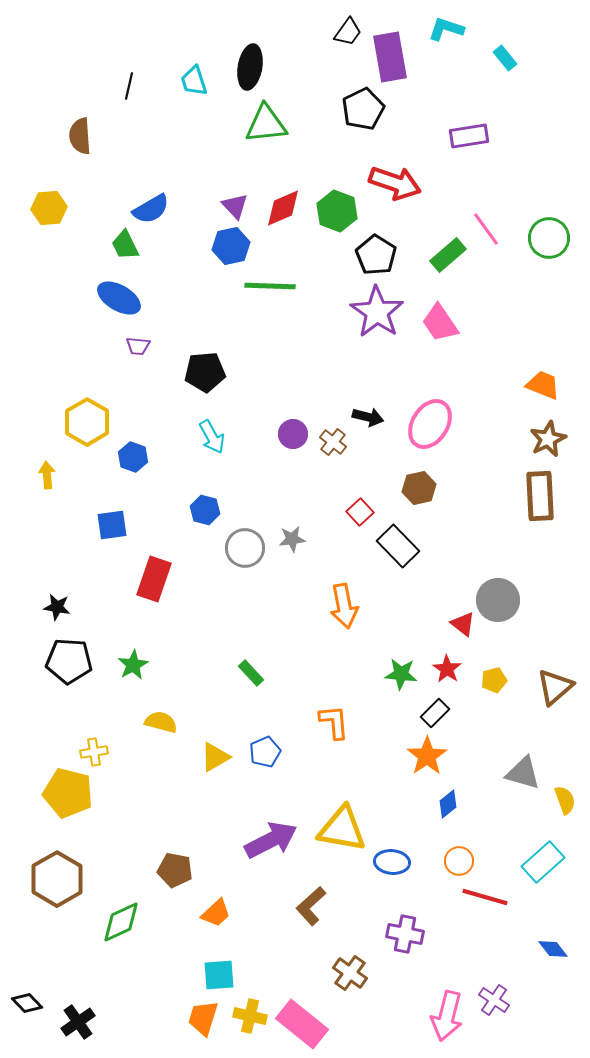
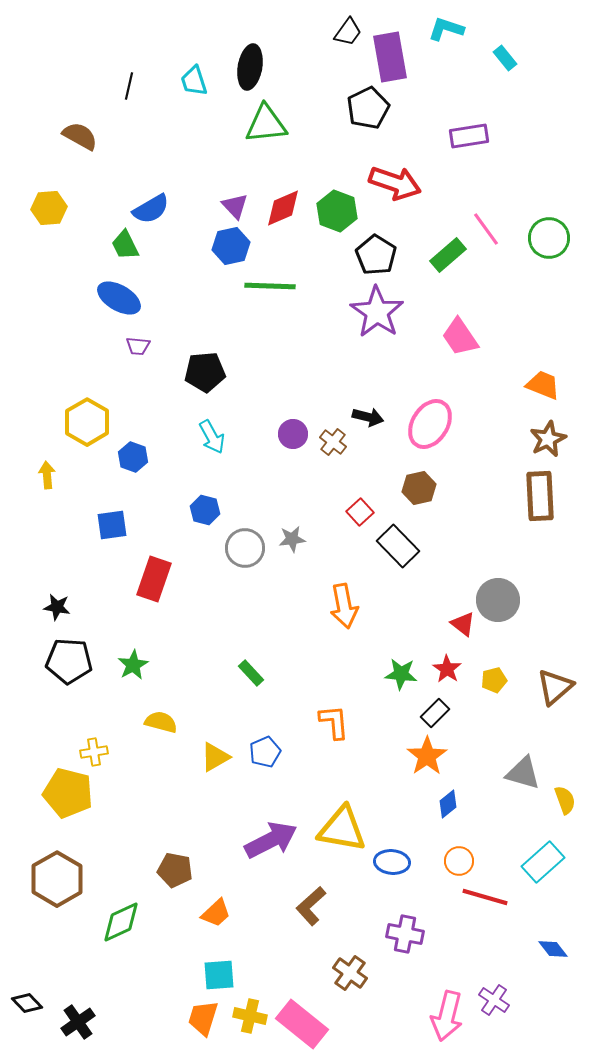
black pentagon at (363, 109): moved 5 px right, 1 px up
brown semicircle at (80, 136): rotated 123 degrees clockwise
pink trapezoid at (440, 323): moved 20 px right, 14 px down
